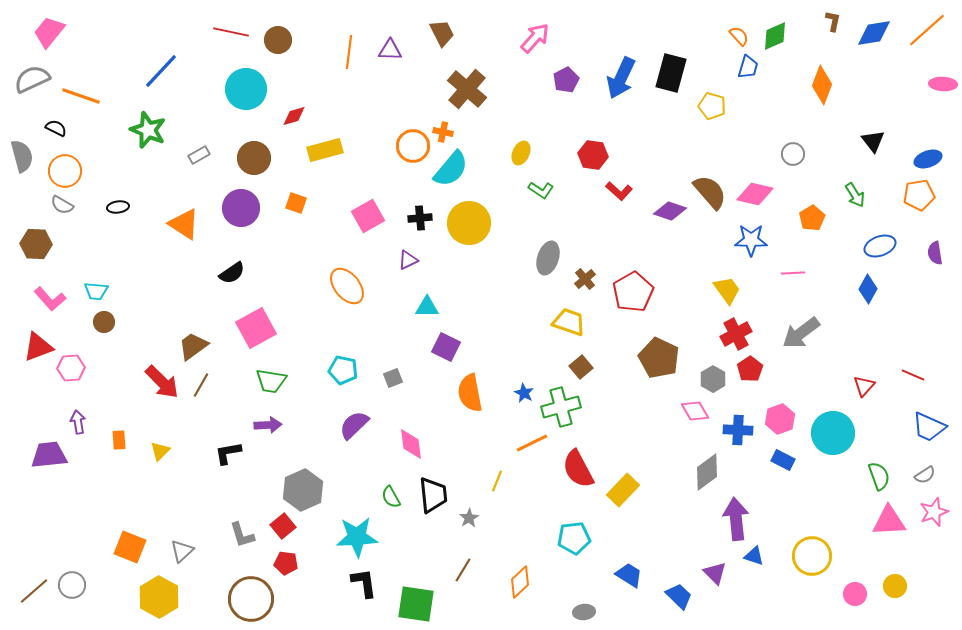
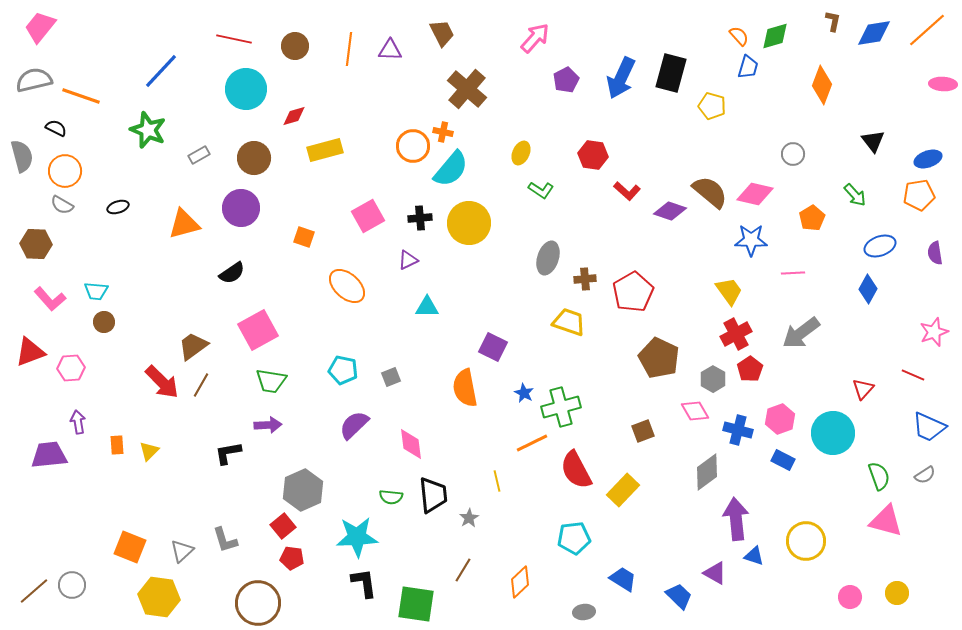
pink trapezoid at (49, 32): moved 9 px left, 5 px up
red line at (231, 32): moved 3 px right, 7 px down
green diamond at (775, 36): rotated 8 degrees clockwise
brown circle at (278, 40): moved 17 px right, 6 px down
orange line at (349, 52): moved 3 px up
gray semicircle at (32, 79): moved 2 px right, 1 px down; rotated 12 degrees clockwise
red L-shape at (619, 191): moved 8 px right
brown semicircle at (710, 192): rotated 9 degrees counterclockwise
green arrow at (855, 195): rotated 10 degrees counterclockwise
orange square at (296, 203): moved 8 px right, 34 px down
black ellipse at (118, 207): rotated 10 degrees counterclockwise
orange triangle at (184, 224): rotated 48 degrees counterclockwise
brown cross at (585, 279): rotated 35 degrees clockwise
orange ellipse at (347, 286): rotated 9 degrees counterclockwise
yellow trapezoid at (727, 290): moved 2 px right, 1 px down
pink square at (256, 328): moved 2 px right, 2 px down
red triangle at (38, 347): moved 8 px left, 5 px down
purple square at (446, 347): moved 47 px right
brown square at (581, 367): moved 62 px right, 64 px down; rotated 20 degrees clockwise
gray square at (393, 378): moved 2 px left, 1 px up
red triangle at (864, 386): moved 1 px left, 3 px down
orange semicircle at (470, 393): moved 5 px left, 5 px up
blue cross at (738, 430): rotated 12 degrees clockwise
orange rectangle at (119, 440): moved 2 px left, 5 px down
yellow triangle at (160, 451): moved 11 px left
red semicircle at (578, 469): moved 2 px left, 1 px down
yellow line at (497, 481): rotated 35 degrees counterclockwise
green semicircle at (391, 497): rotated 55 degrees counterclockwise
pink star at (934, 512): moved 180 px up
pink triangle at (889, 521): moved 3 px left; rotated 18 degrees clockwise
gray L-shape at (242, 535): moved 17 px left, 5 px down
yellow circle at (812, 556): moved 6 px left, 15 px up
red pentagon at (286, 563): moved 6 px right, 5 px up
purple triangle at (715, 573): rotated 15 degrees counterclockwise
blue trapezoid at (629, 575): moved 6 px left, 4 px down
yellow circle at (895, 586): moved 2 px right, 7 px down
pink circle at (855, 594): moved 5 px left, 3 px down
yellow hexagon at (159, 597): rotated 21 degrees counterclockwise
brown circle at (251, 599): moved 7 px right, 4 px down
